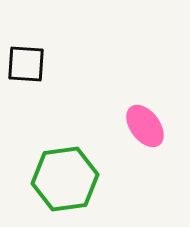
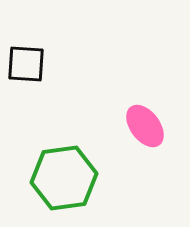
green hexagon: moved 1 px left, 1 px up
